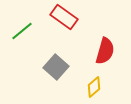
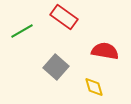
green line: rotated 10 degrees clockwise
red semicircle: rotated 96 degrees counterclockwise
yellow diamond: rotated 65 degrees counterclockwise
